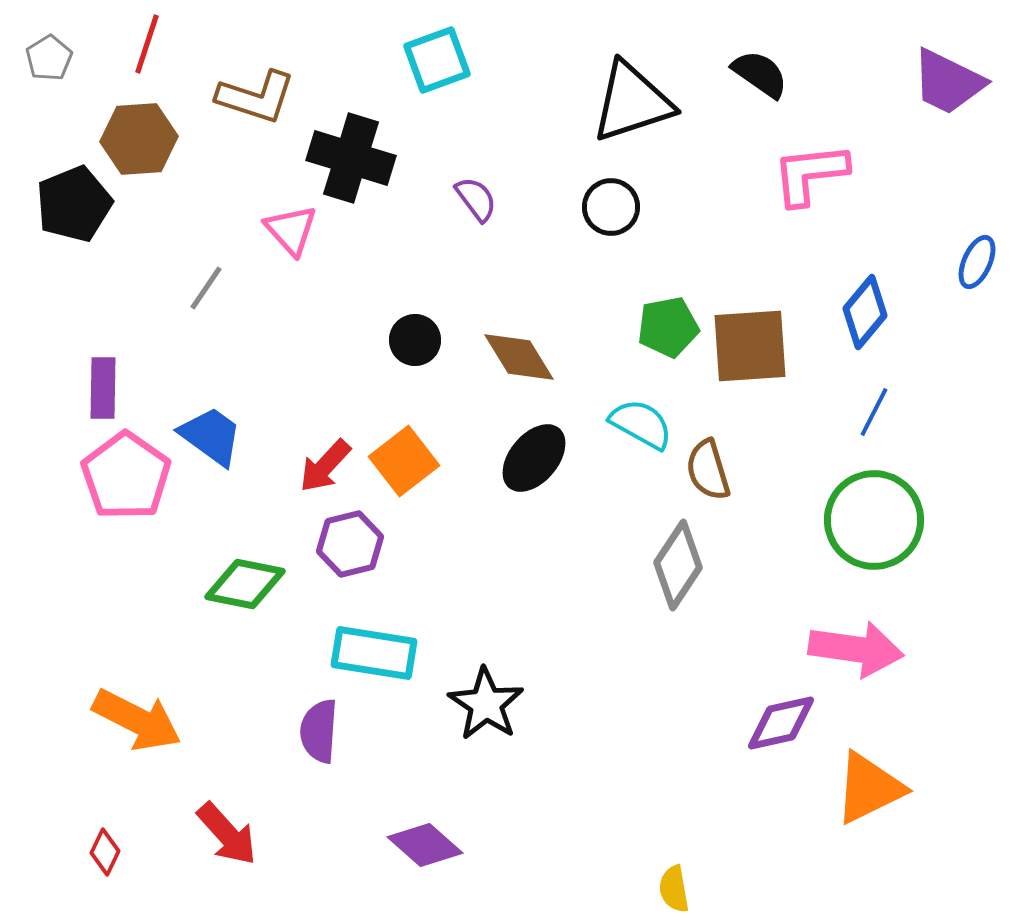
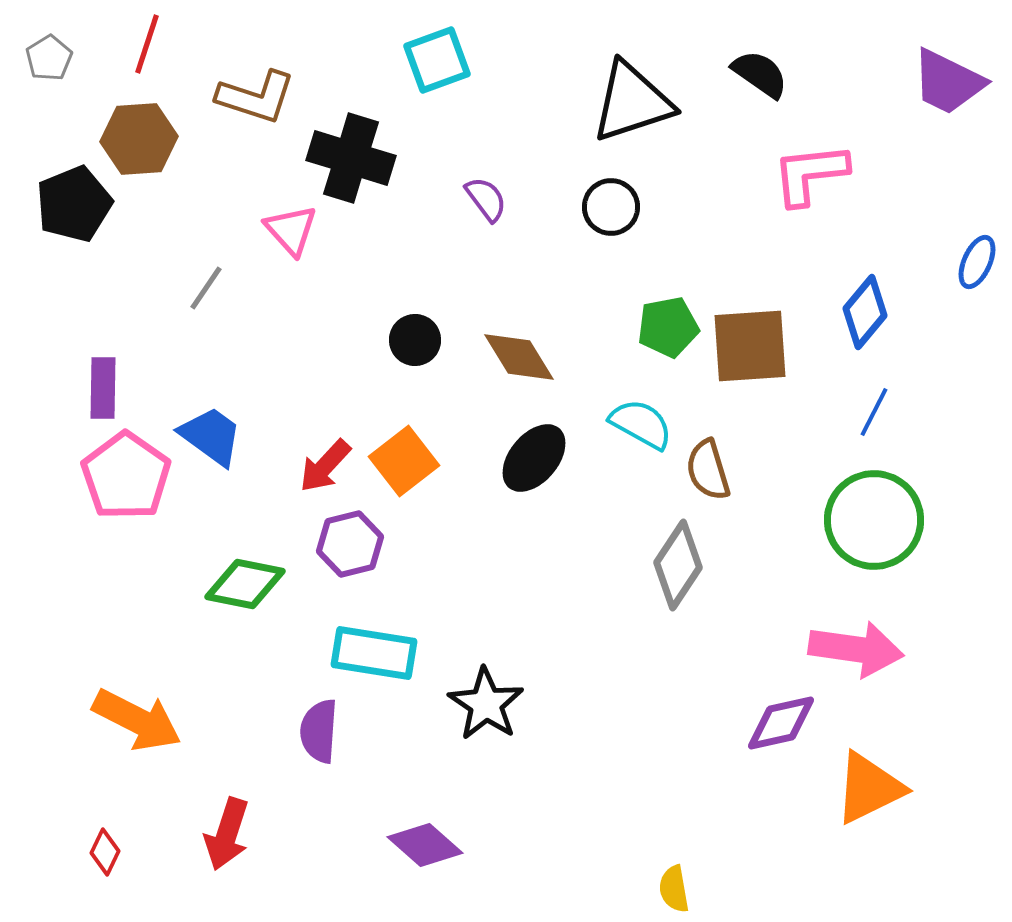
purple semicircle at (476, 199): moved 10 px right
red arrow at (227, 834): rotated 60 degrees clockwise
